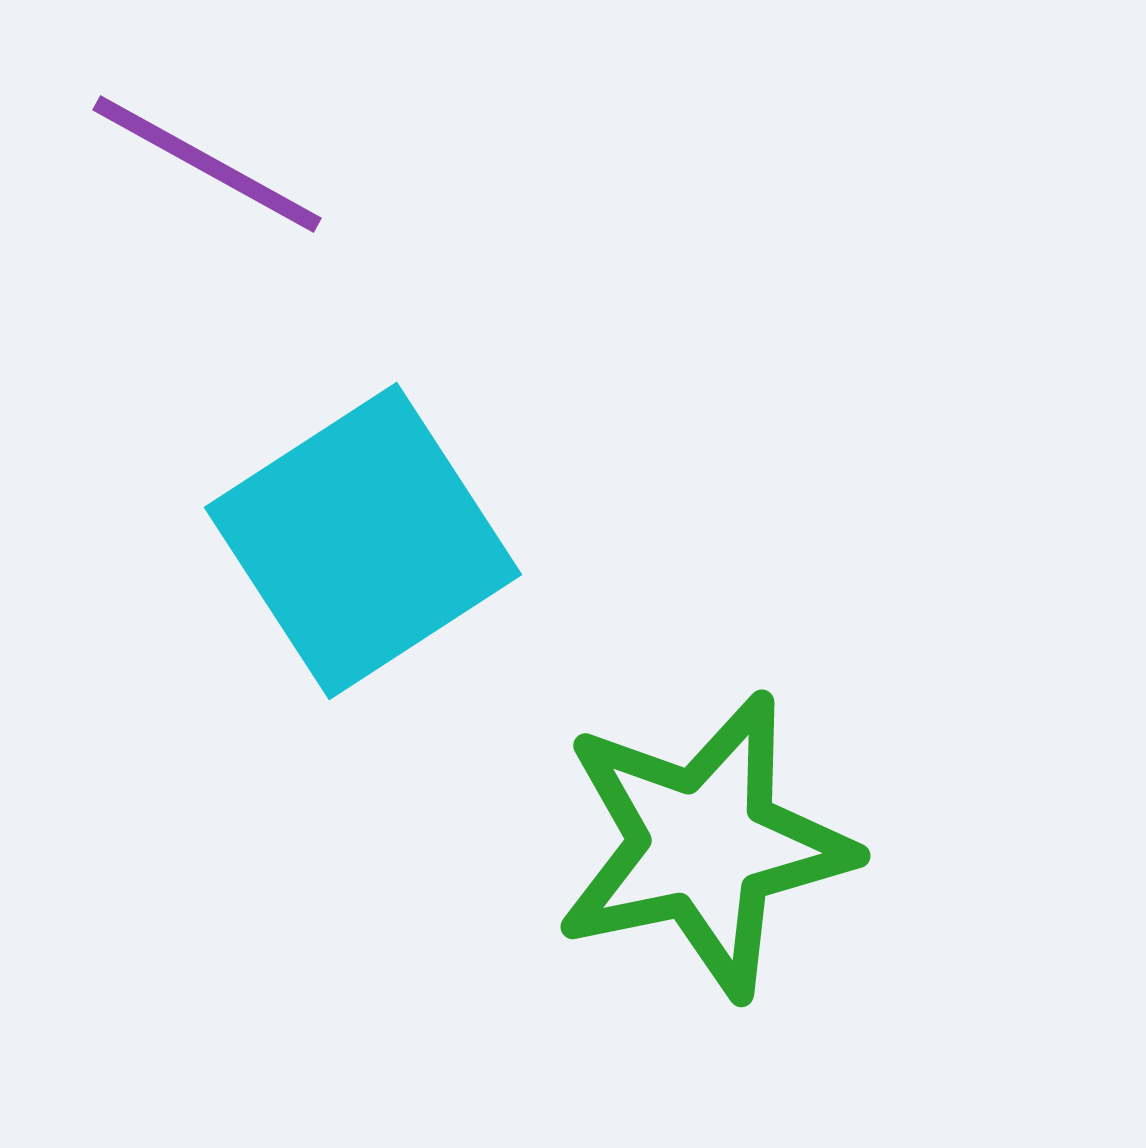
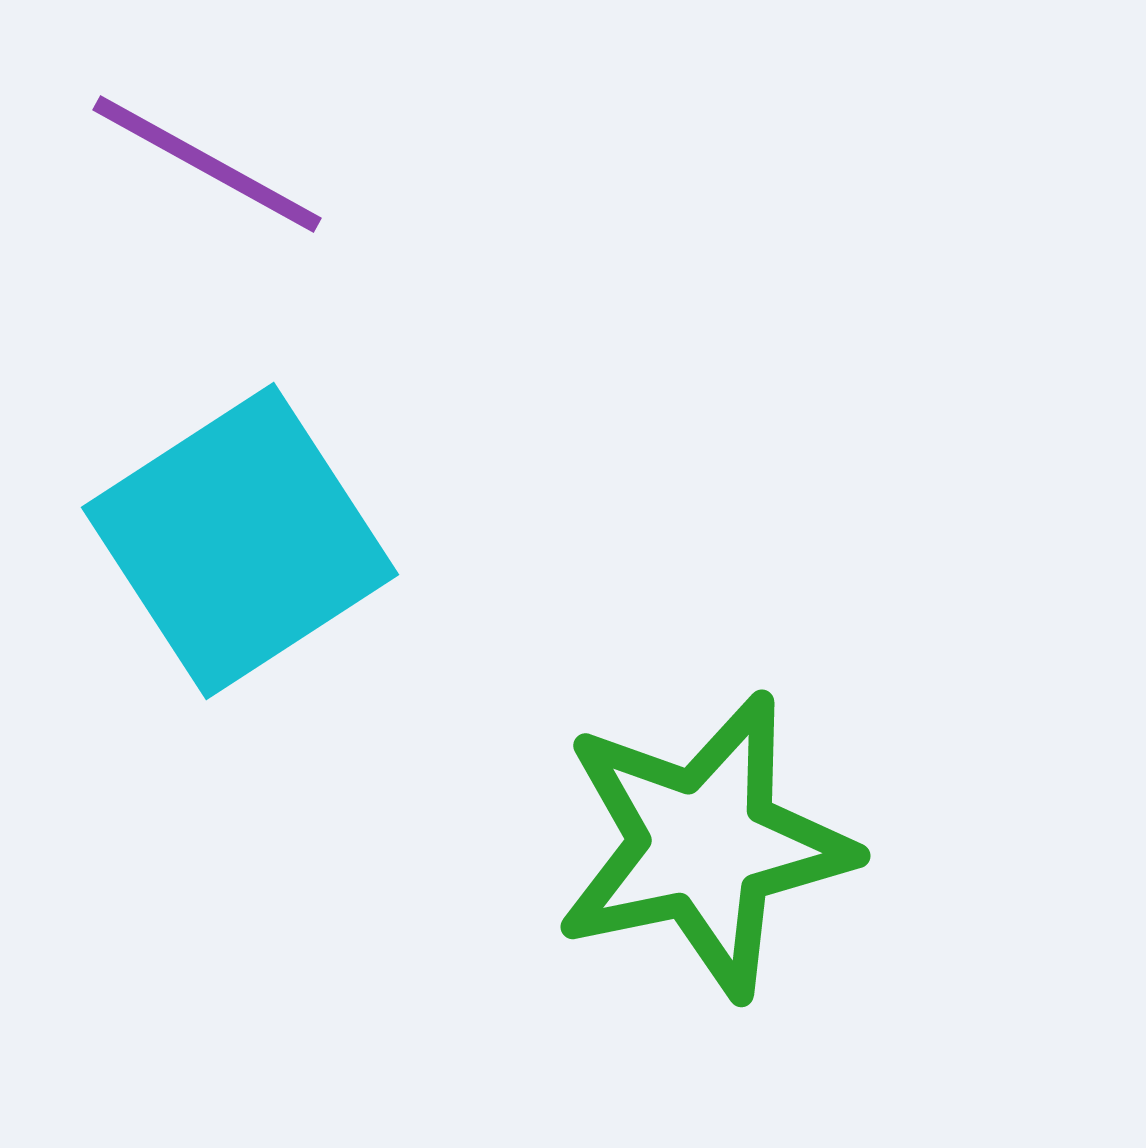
cyan square: moved 123 px left
